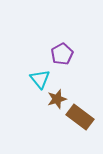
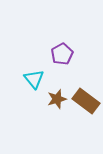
cyan triangle: moved 6 px left
brown rectangle: moved 6 px right, 16 px up
